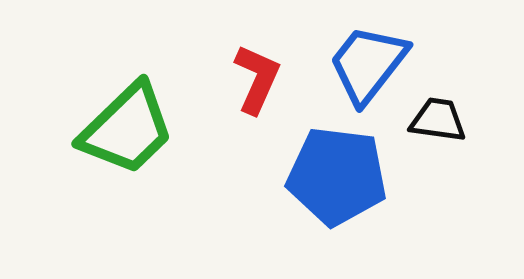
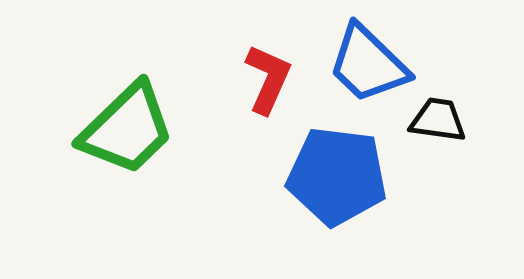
blue trapezoid: rotated 84 degrees counterclockwise
red L-shape: moved 11 px right
